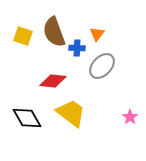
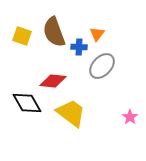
yellow square: moved 1 px left
blue cross: moved 2 px right, 1 px up
black diamond: moved 15 px up
